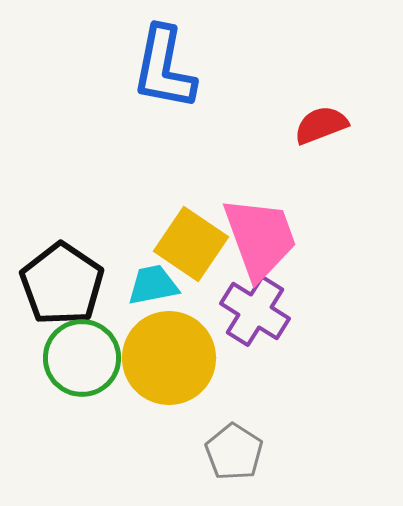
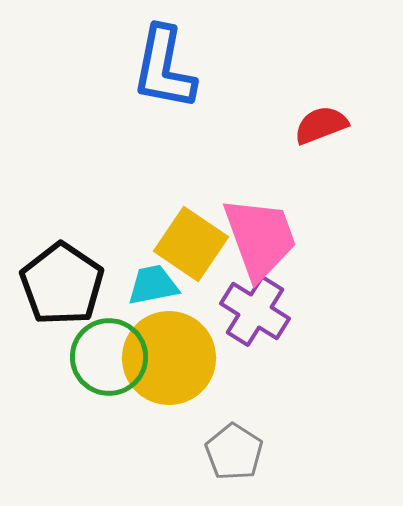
green circle: moved 27 px right, 1 px up
